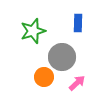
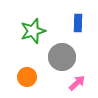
orange circle: moved 17 px left
